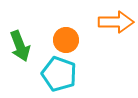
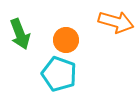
orange arrow: rotated 16 degrees clockwise
green arrow: moved 12 px up
